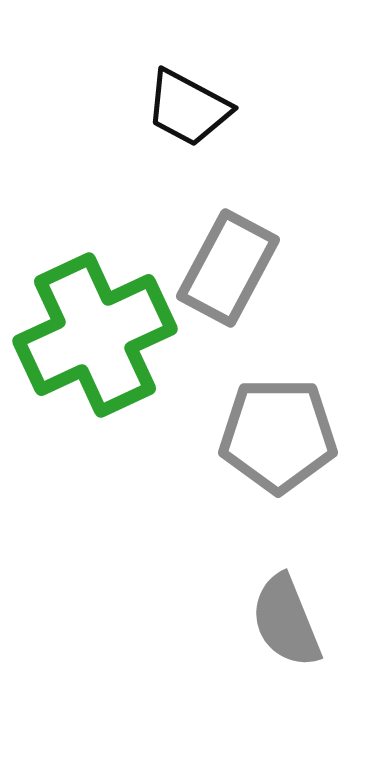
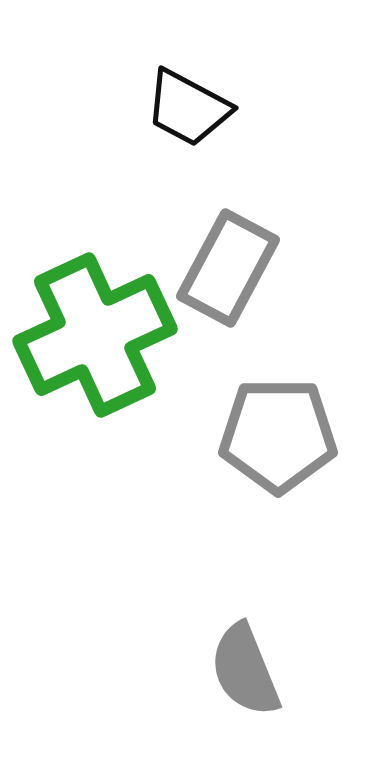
gray semicircle: moved 41 px left, 49 px down
